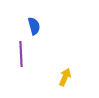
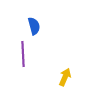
purple line: moved 2 px right
